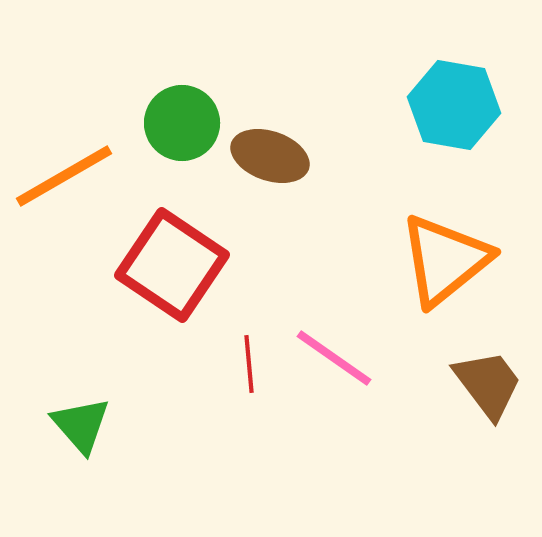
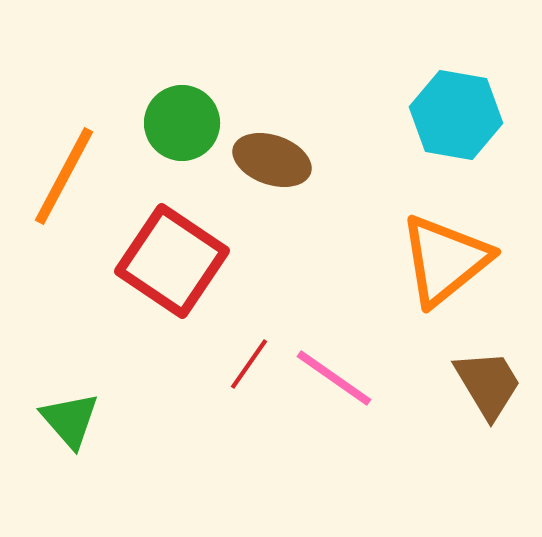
cyan hexagon: moved 2 px right, 10 px down
brown ellipse: moved 2 px right, 4 px down
orange line: rotated 32 degrees counterclockwise
red square: moved 4 px up
pink line: moved 20 px down
red line: rotated 40 degrees clockwise
brown trapezoid: rotated 6 degrees clockwise
green triangle: moved 11 px left, 5 px up
